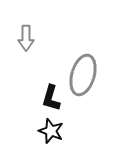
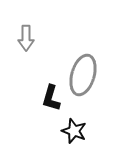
black star: moved 23 px right
